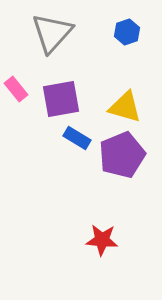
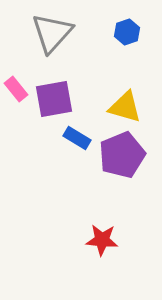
purple square: moved 7 px left
